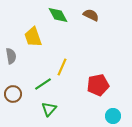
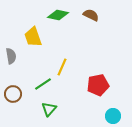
green diamond: rotated 50 degrees counterclockwise
